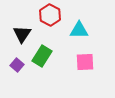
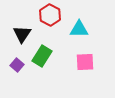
cyan triangle: moved 1 px up
